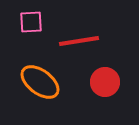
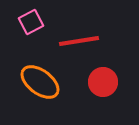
pink square: rotated 25 degrees counterclockwise
red circle: moved 2 px left
